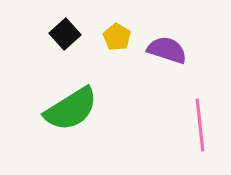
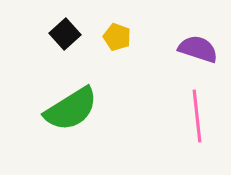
yellow pentagon: rotated 12 degrees counterclockwise
purple semicircle: moved 31 px right, 1 px up
pink line: moved 3 px left, 9 px up
